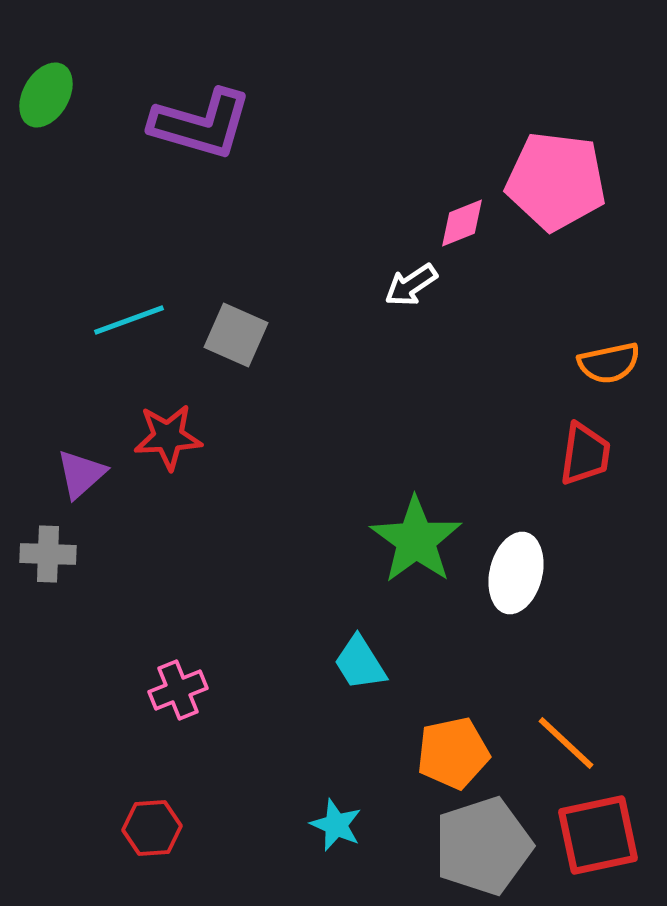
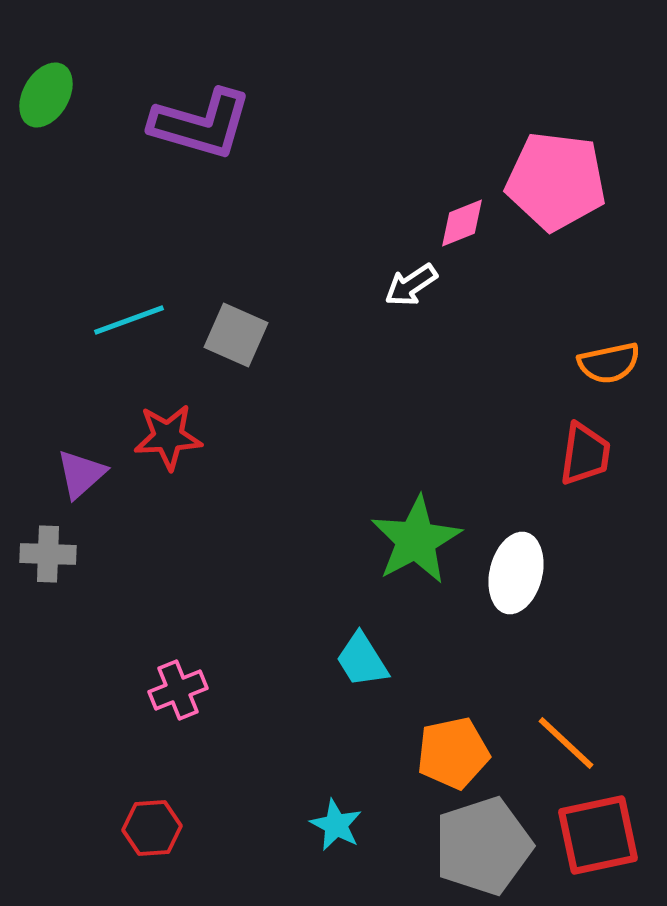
green star: rotated 8 degrees clockwise
cyan trapezoid: moved 2 px right, 3 px up
cyan star: rotated 4 degrees clockwise
